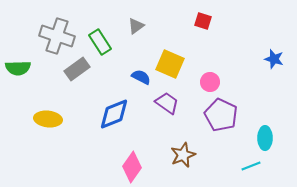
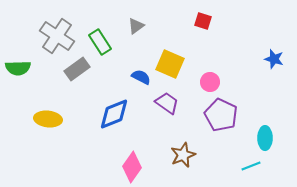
gray cross: rotated 16 degrees clockwise
